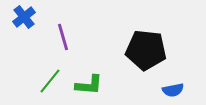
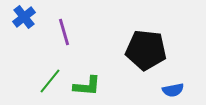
purple line: moved 1 px right, 5 px up
green L-shape: moved 2 px left, 1 px down
